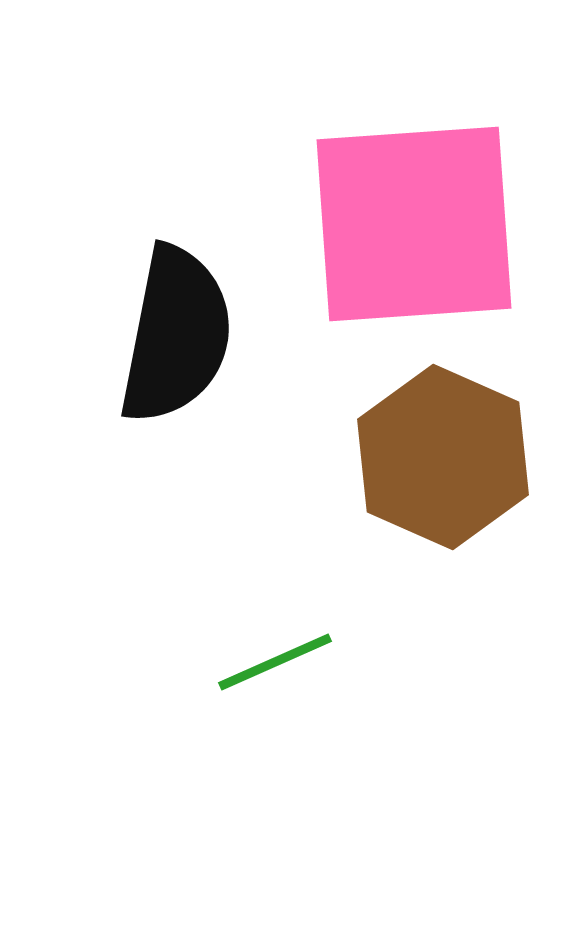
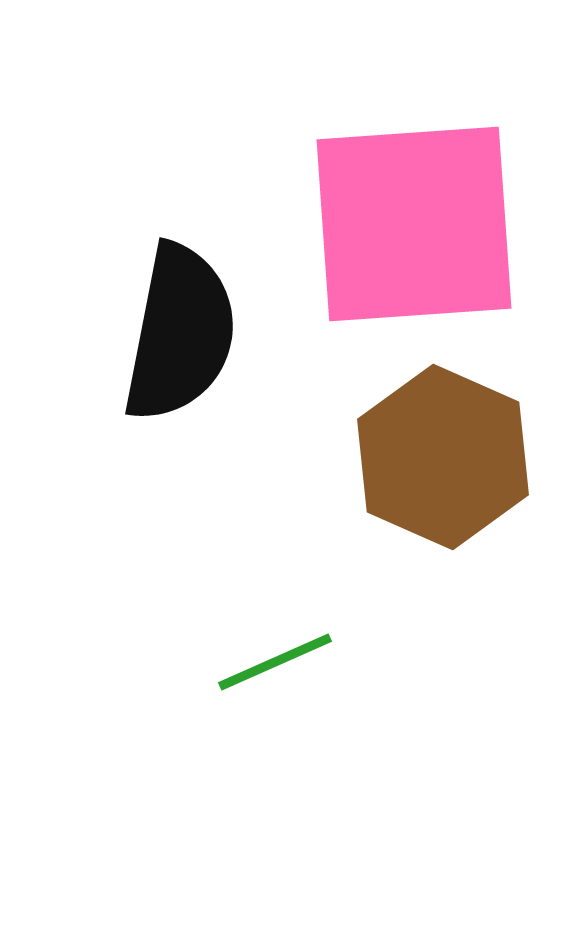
black semicircle: moved 4 px right, 2 px up
